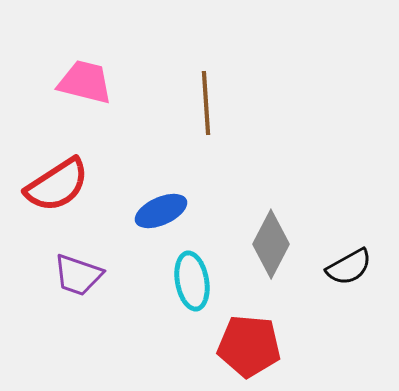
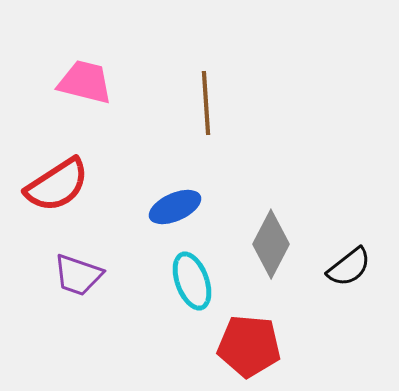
blue ellipse: moved 14 px right, 4 px up
black semicircle: rotated 9 degrees counterclockwise
cyan ellipse: rotated 10 degrees counterclockwise
